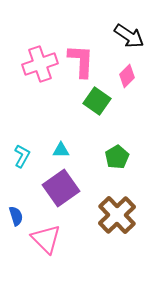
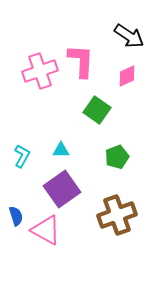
pink cross: moved 7 px down
pink diamond: rotated 20 degrees clockwise
green square: moved 9 px down
green pentagon: rotated 10 degrees clockwise
purple square: moved 1 px right, 1 px down
brown cross: rotated 24 degrees clockwise
pink triangle: moved 9 px up; rotated 16 degrees counterclockwise
